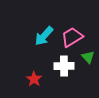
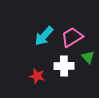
red star: moved 3 px right, 3 px up; rotated 21 degrees counterclockwise
